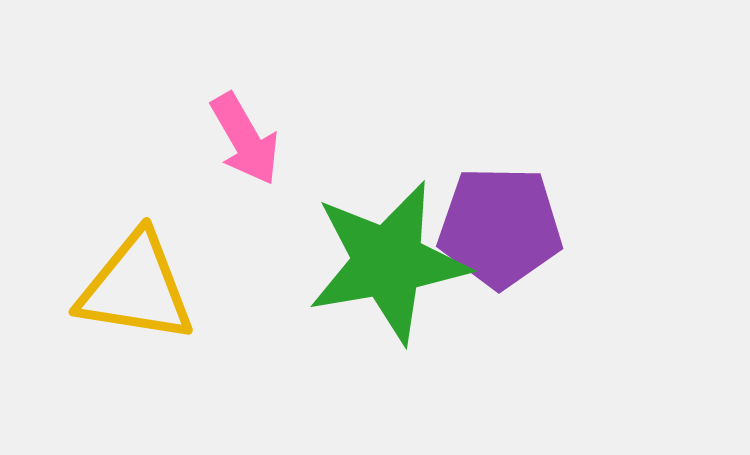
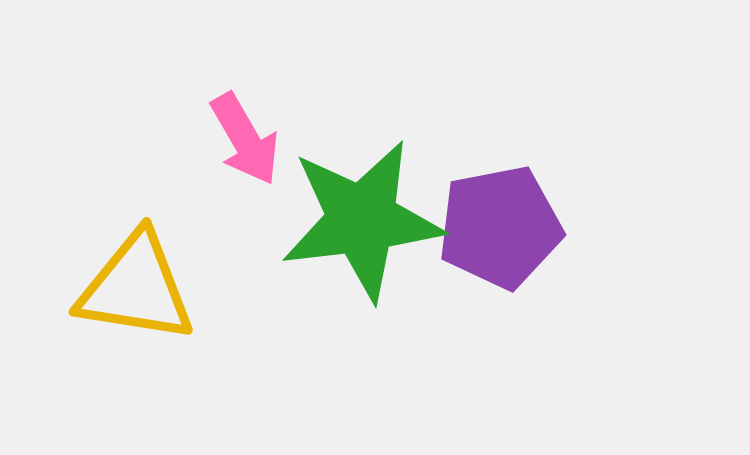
purple pentagon: rotated 12 degrees counterclockwise
green star: moved 26 px left, 42 px up; rotated 3 degrees clockwise
